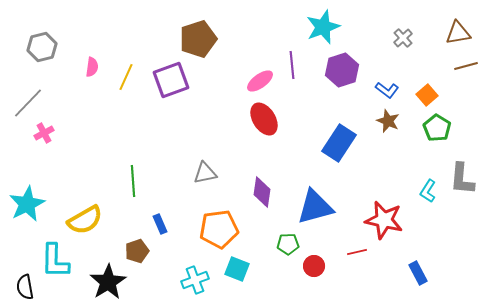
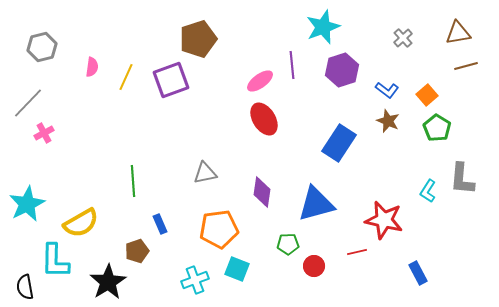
blue triangle at (315, 207): moved 1 px right, 3 px up
yellow semicircle at (85, 220): moved 4 px left, 3 px down
